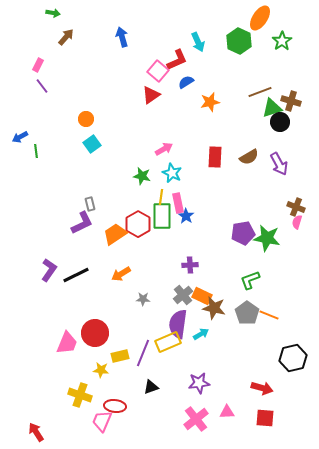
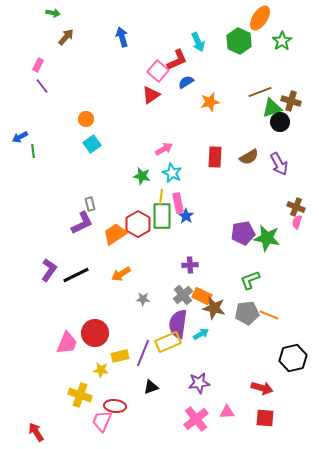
green line at (36, 151): moved 3 px left
gray pentagon at (247, 313): rotated 30 degrees clockwise
